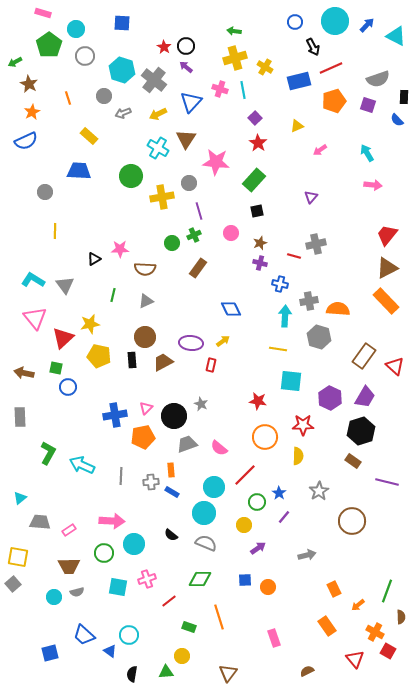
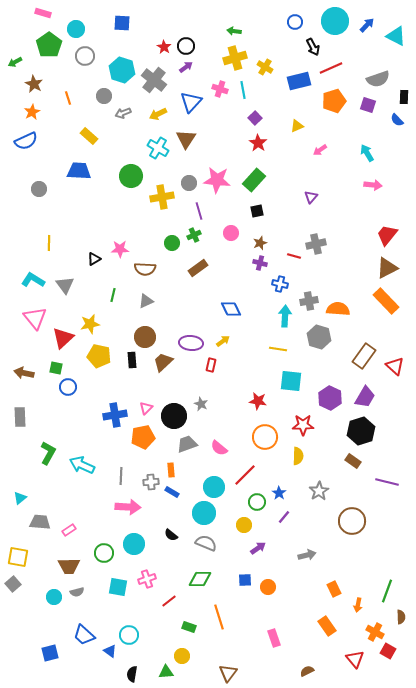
purple arrow at (186, 67): rotated 104 degrees clockwise
brown star at (29, 84): moved 5 px right
pink star at (216, 162): moved 1 px right, 18 px down
gray circle at (45, 192): moved 6 px left, 3 px up
yellow line at (55, 231): moved 6 px left, 12 px down
brown rectangle at (198, 268): rotated 18 degrees clockwise
brown trapezoid at (163, 362): rotated 15 degrees counterclockwise
pink arrow at (112, 521): moved 16 px right, 14 px up
orange arrow at (358, 605): rotated 40 degrees counterclockwise
